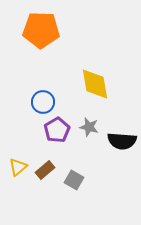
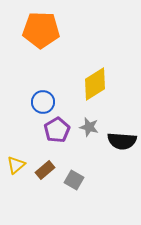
yellow diamond: rotated 68 degrees clockwise
yellow triangle: moved 2 px left, 2 px up
